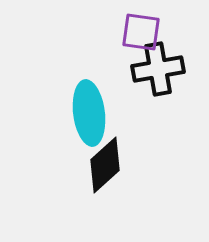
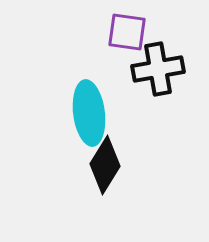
purple square: moved 14 px left
black diamond: rotated 16 degrees counterclockwise
